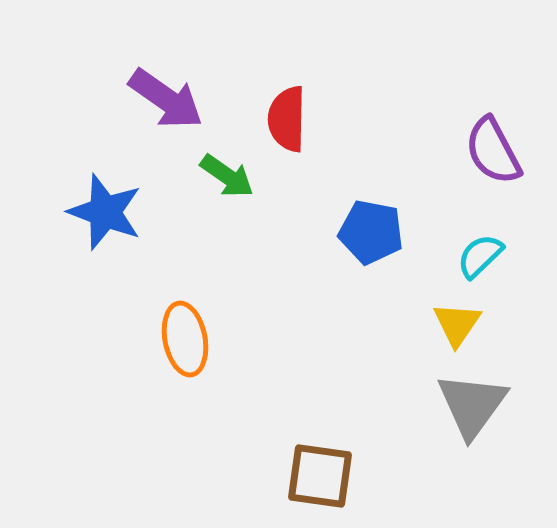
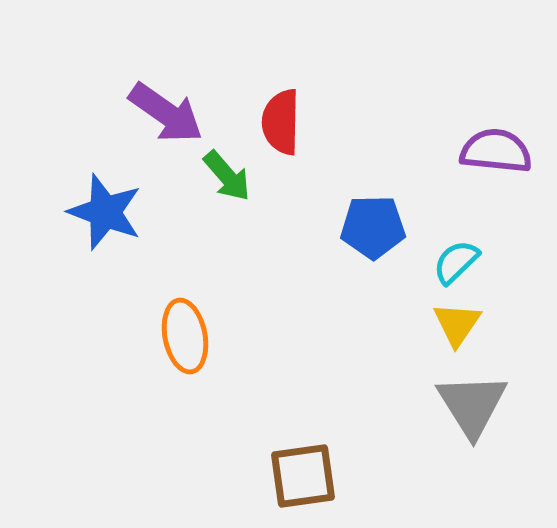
purple arrow: moved 14 px down
red semicircle: moved 6 px left, 3 px down
purple semicircle: moved 3 px right; rotated 124 degrees clockwise
green arrow: rotated 14 degrees clockwise
blue pentagon: moved 2 px right, 5 px up; rotated 12 degrees counterclockwise
cyan semicircle: moved 24 px left, 6 px down
orange ellipse: moved 3 px up
gray triangle: rotated 8 degrees counterclockwise
brown square: moved 17 px left; rotated 16 degrees counterclockwise
